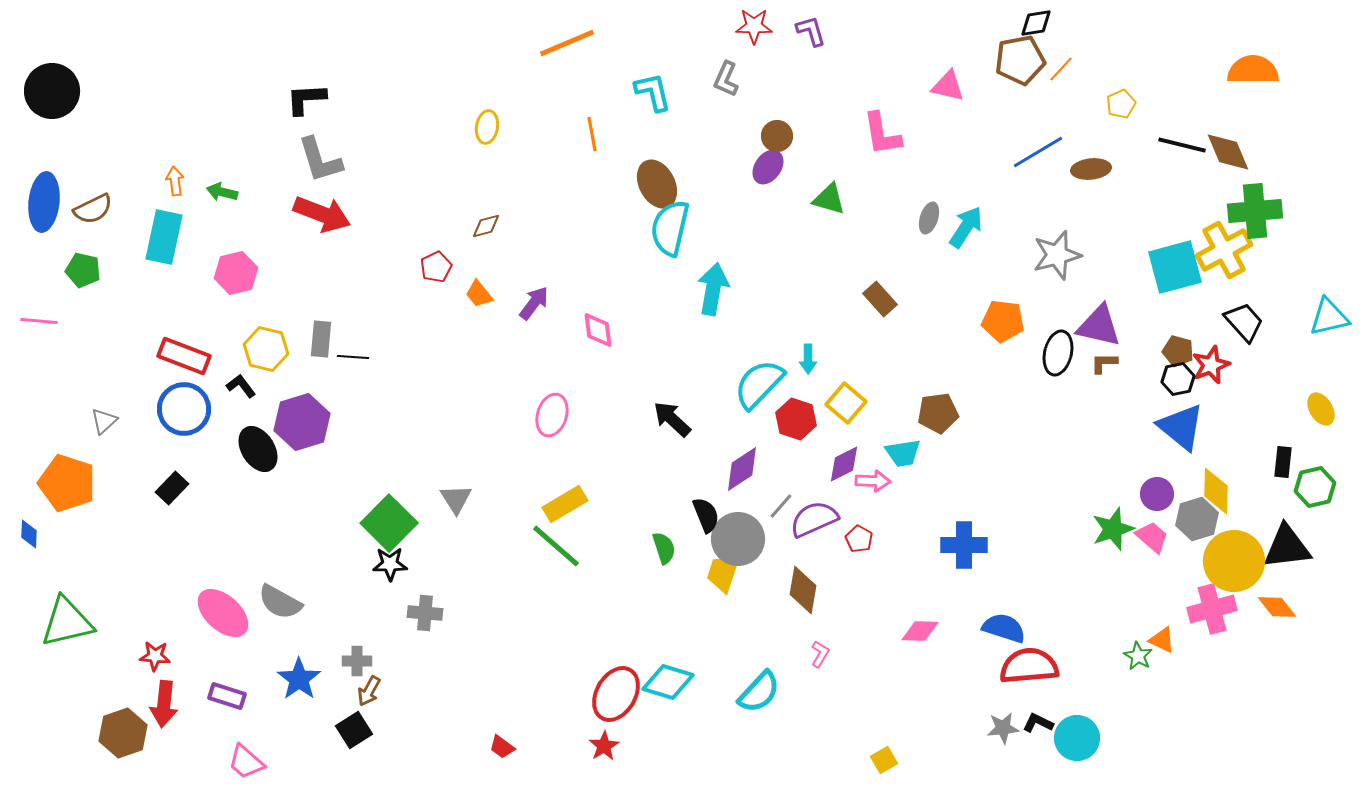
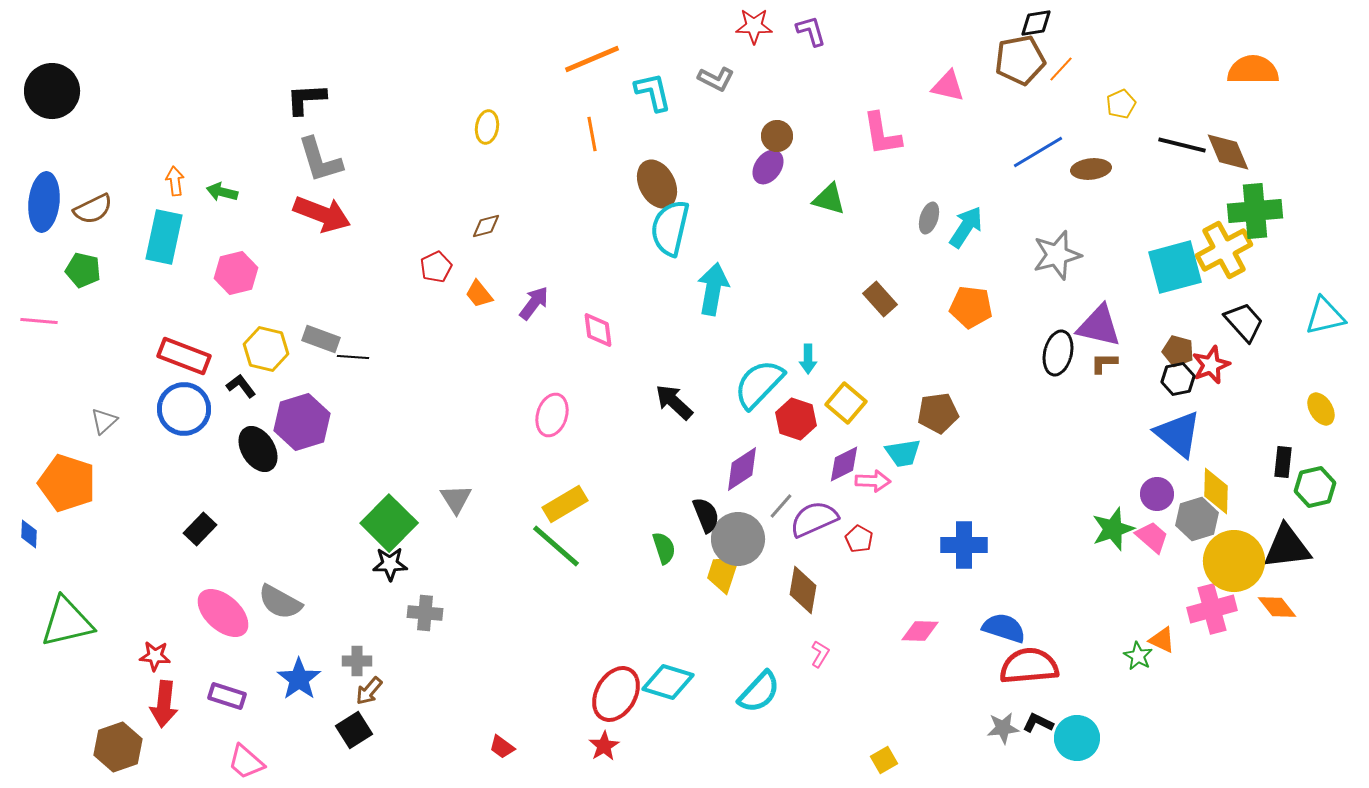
orange line at (567, 43): moved 25 px right, 16 px down
gray L-shape at (726, 79): moved 10 px left; rotated 87 degrees counterclockwise
cyan triangle at (1329, 317): moved 4 px left, 1 px up
orange pentagon at (1003, 321): moved 32 px left, 14 px up
gray rectangle at (321, 339): rotated 75 degrees counterclockwise
black arrow at (672, 419): moved 2 px right, 17 px up
blue triangle at (1181, 427): moved 3 px left, 7 px down
black rectangle at (172, 488): moved 28 px right, 41 px down
brown arrow at (369, 691): rotated 12 degrees clockwise
brown hexagon at (123, 733): moved 5 px left, 14 px down
